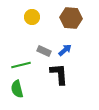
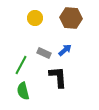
yellow circle: moved 3 px right, 1 px down
gray rectangle: moved 2 px down
green line: rotated 48 degrees counterclockwise
black L-shape: moved 1 px left, 3 px down
green semicircle: moved 6 px right, 2 px down
